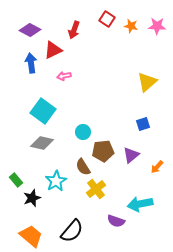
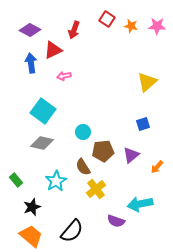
black star: moved 9 px down
